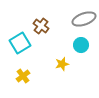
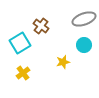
cyan circle: moved 3 px right
yellow star: moved 1 px right, 2 px up
yellow cross: moved 3 px up
